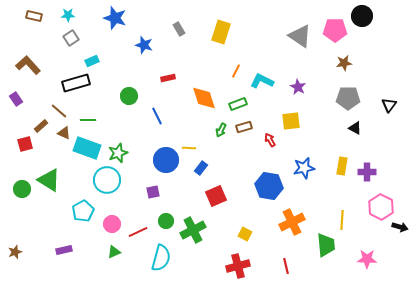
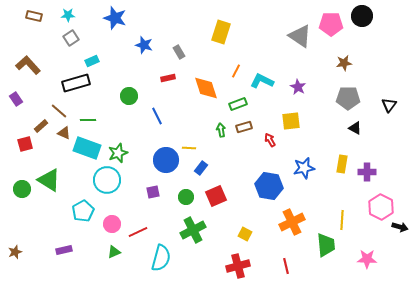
gray rectangle at (179, 29): moved 23 px down
pink pentagon at (335, 30): moved 4 px left, 6 px up
orange diamond at (204, 98): moved 2 px right, 10 px up
green arrow at (221, 130): rotated 144 degrees clockwise
yellow rectangle at (342, 166): moved 2 px up
green circle at (166, 221): moved 20 px right, 24 px up
